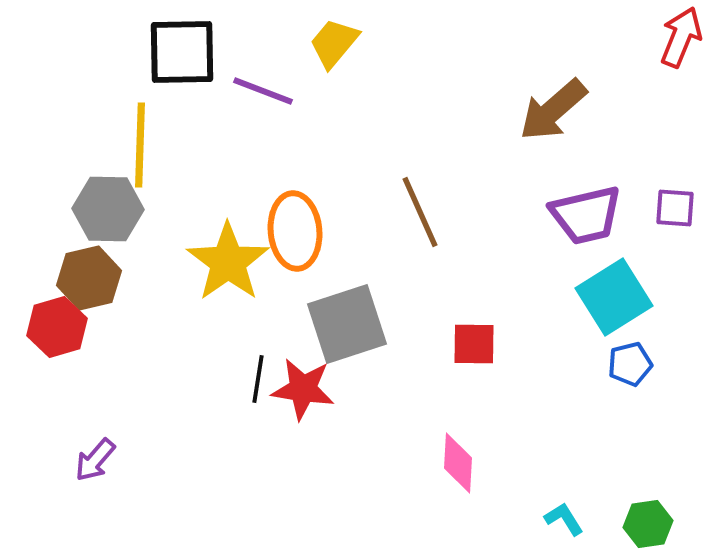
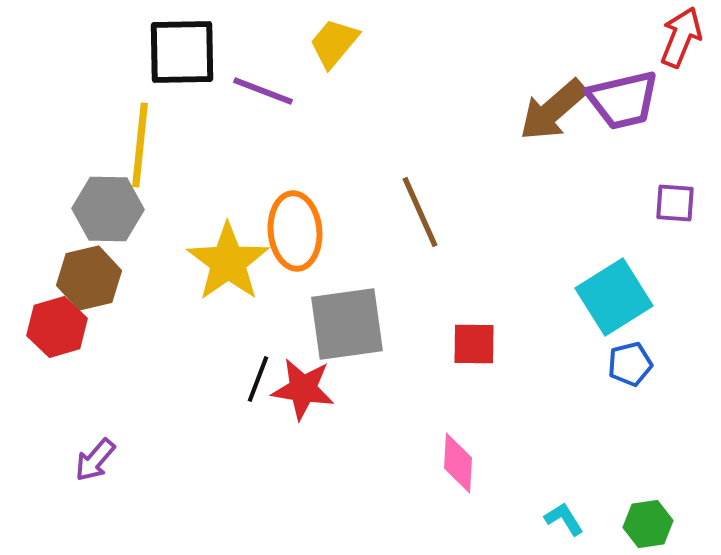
yellow line: rotated 4 degrees clockwise
purple square: moved 5 px up
purple trapezoid: moved 37 px right, 115 px up
gray square: rotated 10 degrees clockwise
black line: rotated 12 degrees clockwise
